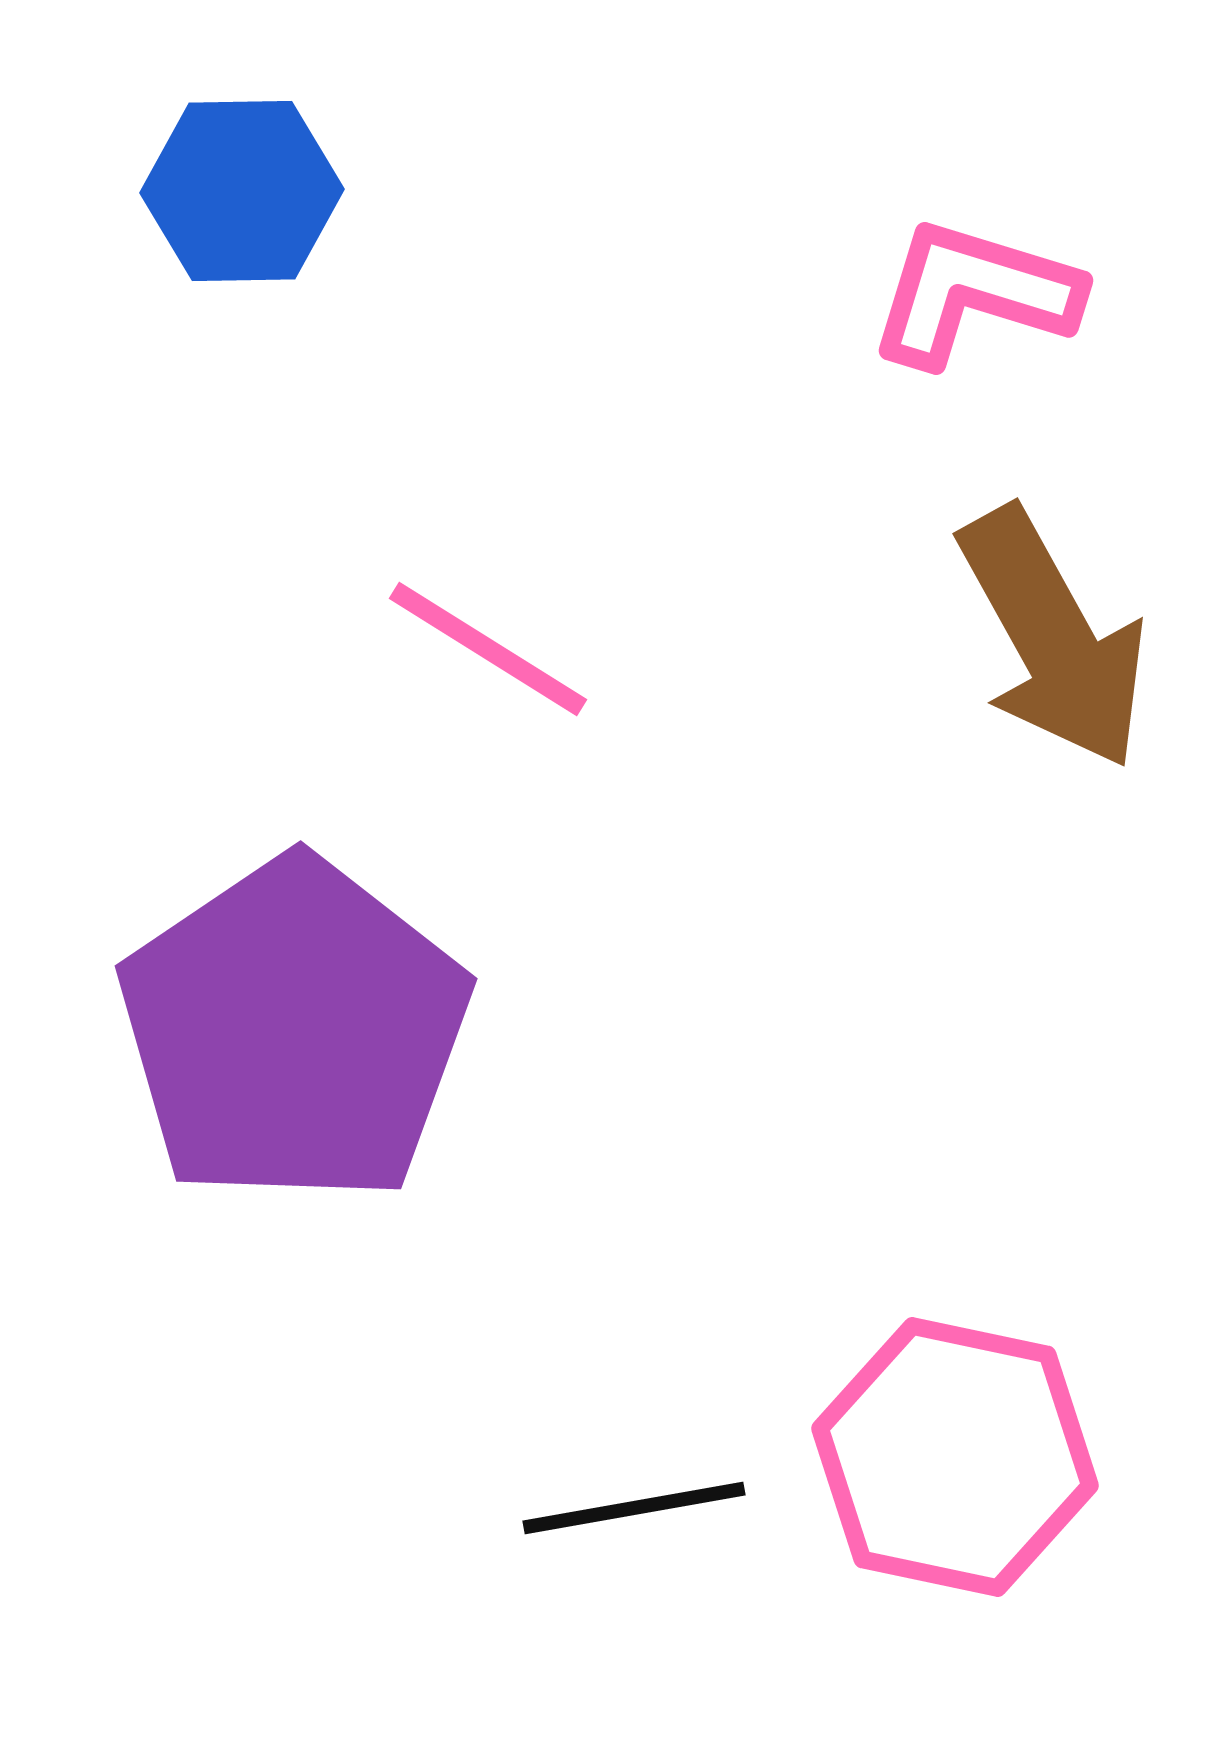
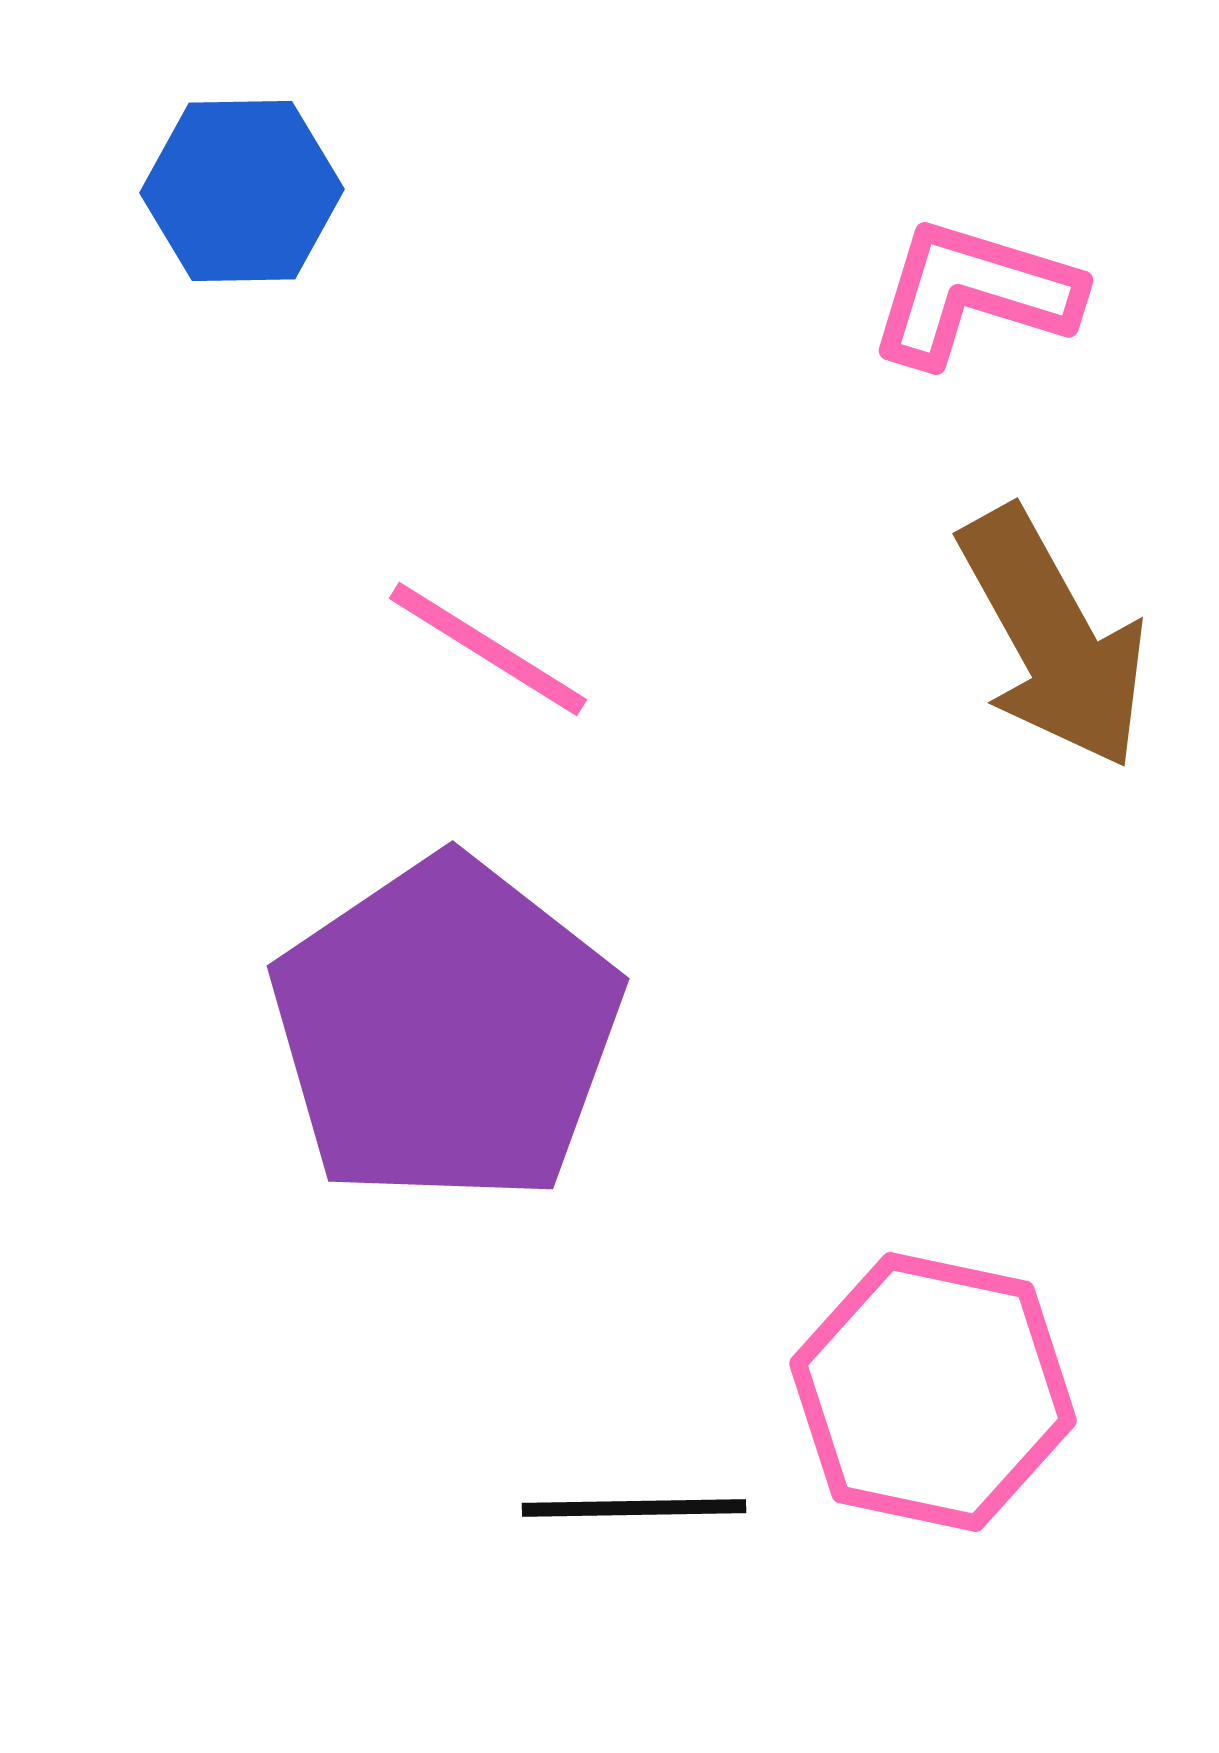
purple pentagon: moved 152 px right
pink hexagon: moved 22 px left, 65 px up
black line: rotated 9 degrees clockwise
